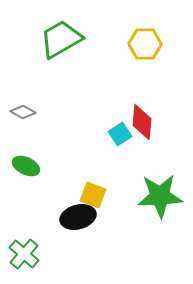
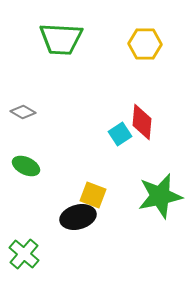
green trapezoid: rotated 147 degrees counterclockwise
green star: rotated 9 degrees counterclockwise
